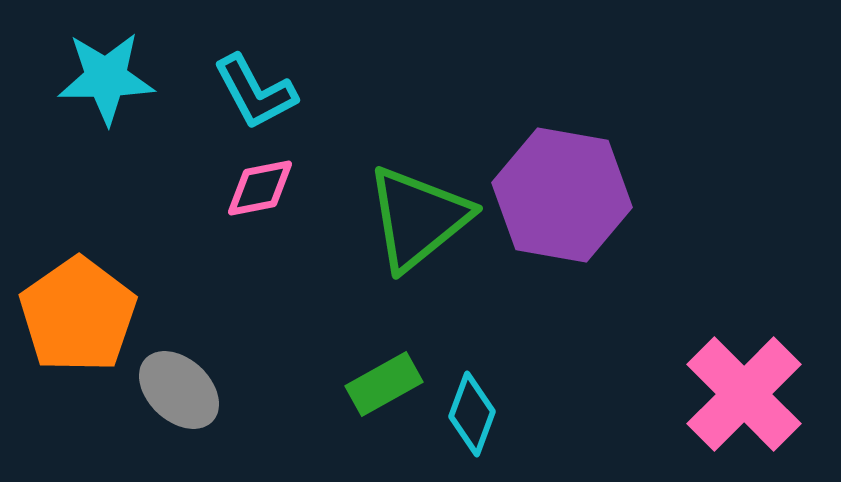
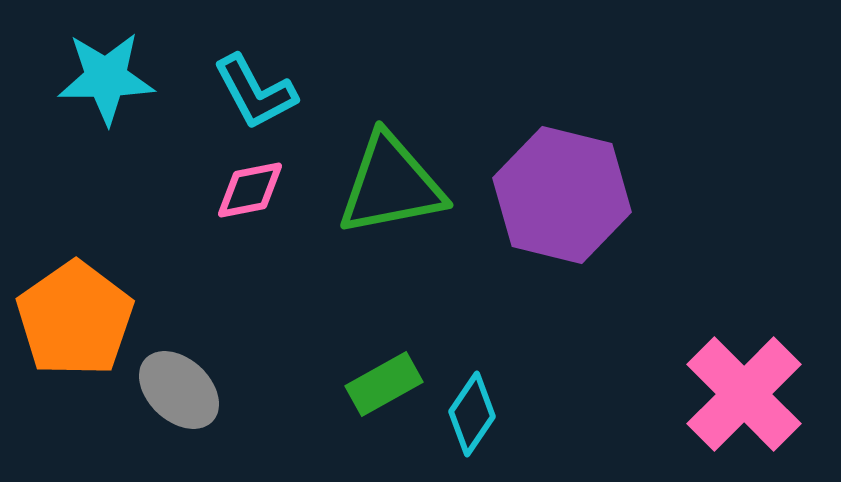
pink diamond: moved 10 px left, 2 px down
purple hexagon: rotated 4 degrees clockwise
green triangle: moved 27 px left, 33 px up; rotated 28 degrees clockwise
orange pentagon: moved 3 px left, 4 px down
cyan diamond: rotated 14 degrees clockwise
